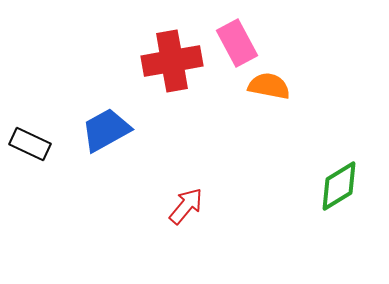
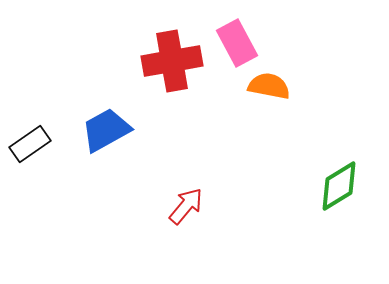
black rectangle: rotated 60 degrees counterclockwise
